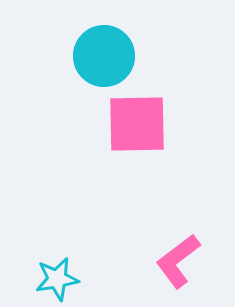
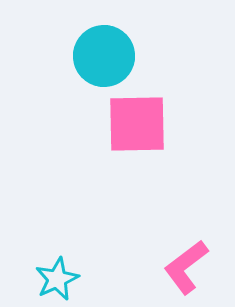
pink L-shape: moved 8 px right, 6 px down
cyan star: rotated 15 degrees counterclockwise
